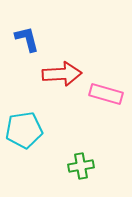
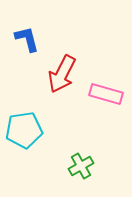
red arrow: rotated 120 degrees clockwise
green cross: rotated 20 degrees counterclockwise
